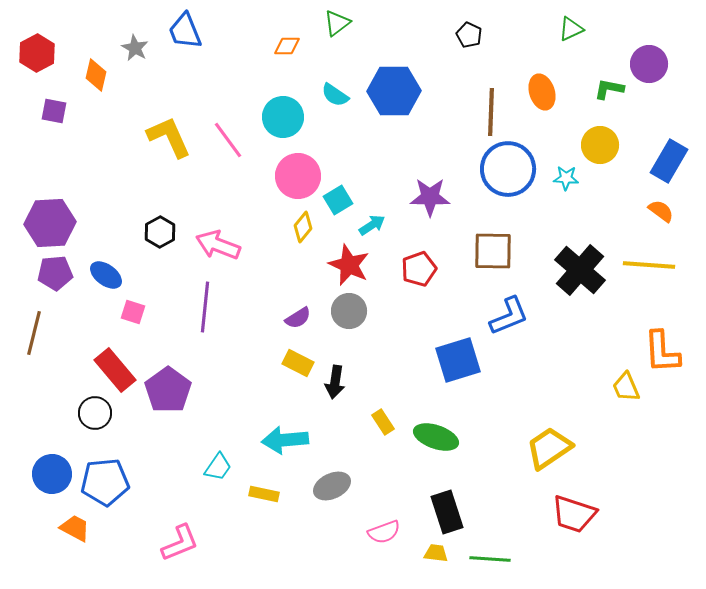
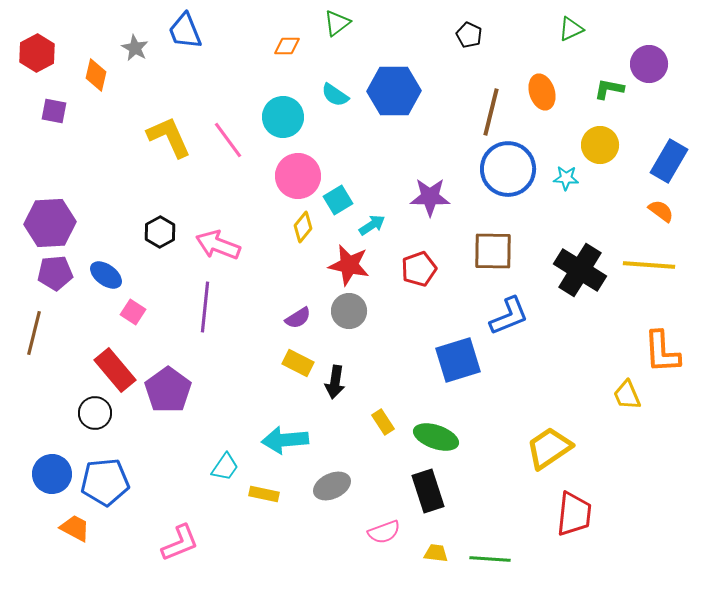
brown line at (491, 112): rotated 12 degrees clockwise
red star at (349, 265): rotated 12 degrees counterclockwise
black cross at (580, 270): rotated 9 degrees counterclockwise
pink square at (133, 312): rotated 15 degrees clockwise
yellow trapezoid at (626, 387): moved 1 px right, 8 px down
cyan trapezoid at (218, 467): moved 7 px right
black rectangle at (447, 512): moved 19 px left, 21 px up
red trapezoid at (574, 514): rotated 102 degrees counterclockwise
